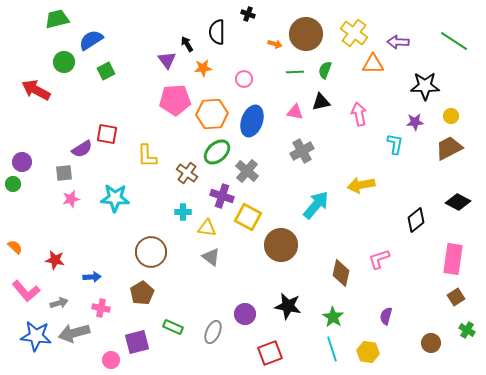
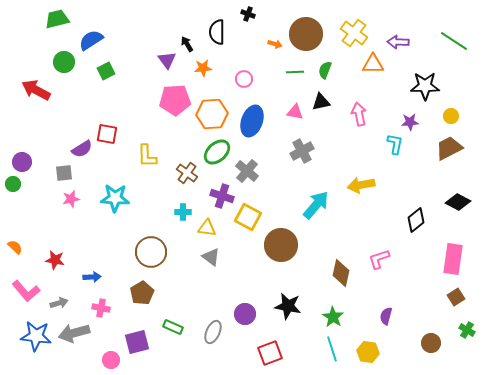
purple star at (415, 122): moved 5 px left
